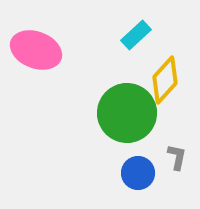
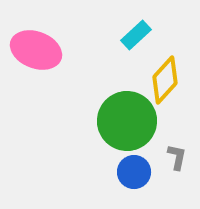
green circle: moved 8 px down
blue circle: moved 4 px left, 1 px up
